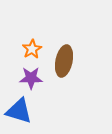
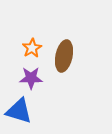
orange star: moved 1 px up
brown ellipse: moved 5 px up
